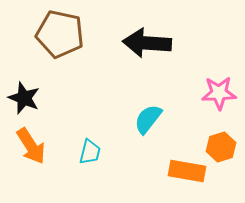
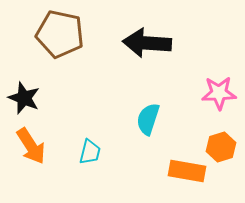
cyan semicircle: rotated 20 degrees counterclockwise
